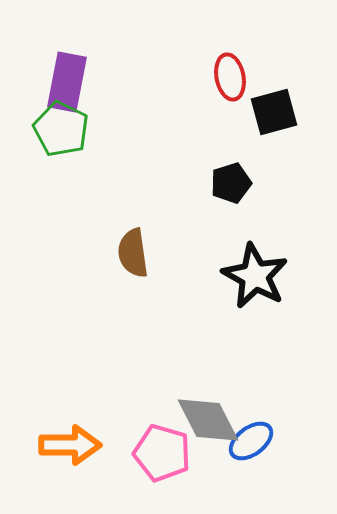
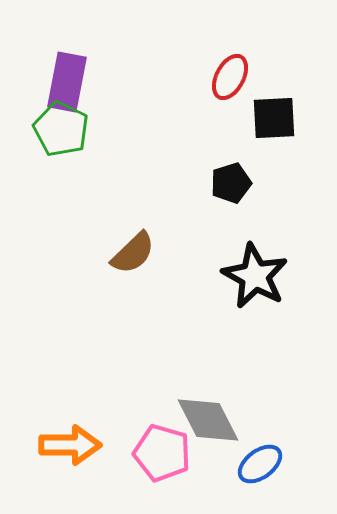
red ellipse: rotated 39 degrees clockwise
black square: moved 6 px down; rotated 12 degrees clockwise
brown semicircle: rotated 126 degrees counterclockwise
blue ellipse: moved 9 px right, 23 px down
